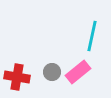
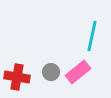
gray circle: moved 1 px left
